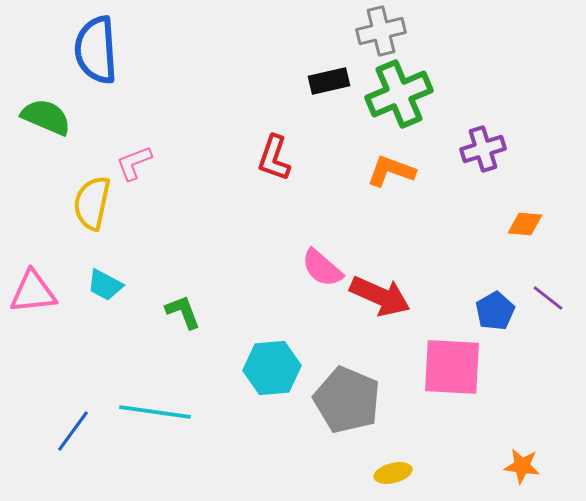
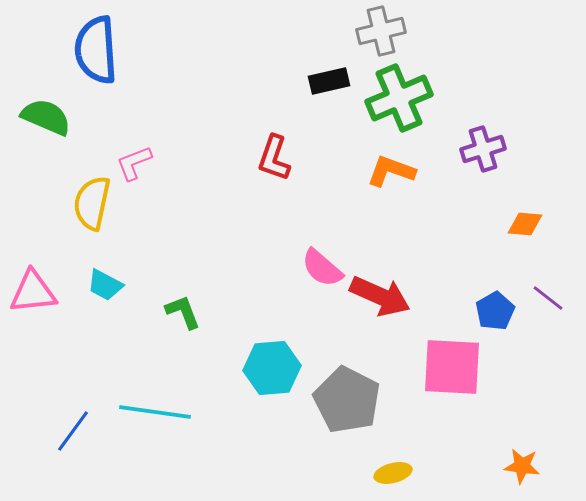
green cross: moved 4 px down
gray pentagon: rotated 4 degrees clockwise
